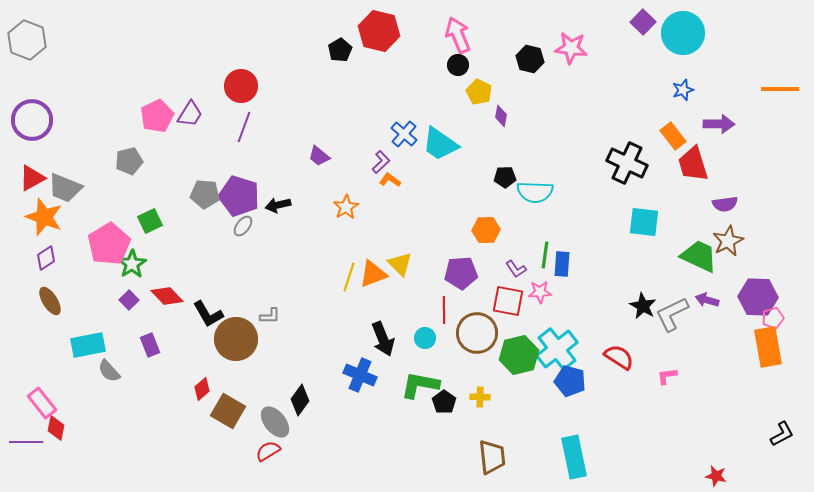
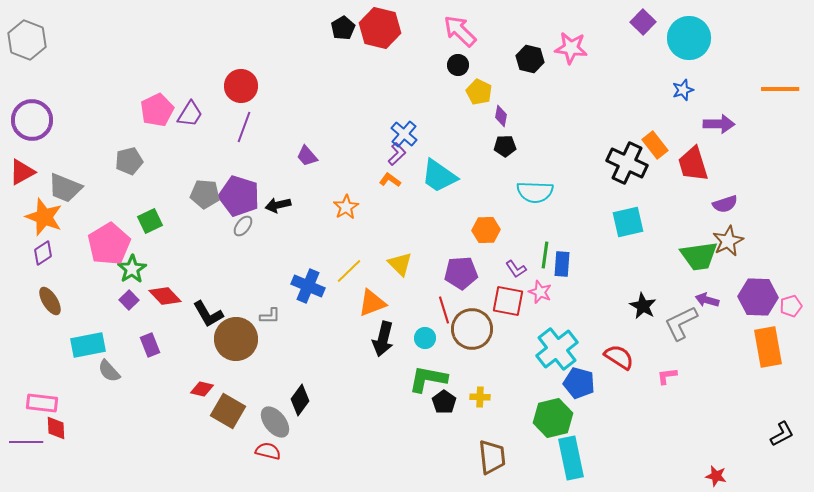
red hexagon at (379, 31): moved 1 px right, 3 px up
cyan circle at (683, 33): moved 6 px right, 5 px down
pink arrow at (458, 35): moved 2 px right, 4 px up; rotated 24 degrees counterclockwise
black pentagon at (340, 50): moved 3 px right, 22 px up
pink pentagon at (157, 116): moved 6 px up
orange rectangle at (673, 136): moved 18 px left, 9 px down
cyan trapezoid at (440, 144): moved 1 px left, 32 px down
purple trapezoid at (319, 156): moved 12 px left; rotated 10 degrees clockwise
purple L-shape at (381, 162): moved 16 px right, 8 px up
black pentagon at (505, 177): moved 31 px up
red triangle at (32, 178): moved 10 px left, 6 px up
purple semicircle at (725, 204): rotated 10 degrees counterclockwise
cyan square at (644, 222): moved 16 px left; rotated 20 degrees counterclockwise
green trapezoid at (699, 256): rotated 147 degrees clockwise
purple diamond at (46, 258): moved 3 px left, 5 px up
green star at (132, 264): moved 5 px down
orange triangle at (373, 274): moved 1 px left, 29 px down
yellow line at (349, 277): moved 6 px up; rotated 28 degrees clockwise
pink star at (540, 292): rotated 25 degrees clockwise
red diamond at (167, 296): moved 2 px left
red line at (444, 310): rotated 16 degrees counterclockwise
gray L-shape at (672, 314): moved 9 px right, 9 px down
pink pentagon at (773, 318): moved 18 px right, 12 px up
brown circle at (477, 333): moved 5 px left, 4 px up
black arrow at (383, 339): rotated 36 degrees clockwise
green hexagon at (519, 355): moved 34 px right, 63 px down
blue cross at (360, 375): moved 52 px left, 89 px up
blue pentagon at (570, 381): moved 9 px right, 2 px down
green L-shape at (420, 385): moved 8 px right, 6 px up
red diamond at (202, 389): rotated 55 degrees clockwise
pink rectangle at (42, 403): rotated 44 degrees counterclockwise
red diamond at (56, 428): rotated 15 degrees counterclockwise
red semicircle at (268, 451): rotated 45 degrees clockwise
cyan rectangle at (574, 457): moved 3 px left, 1 px down
